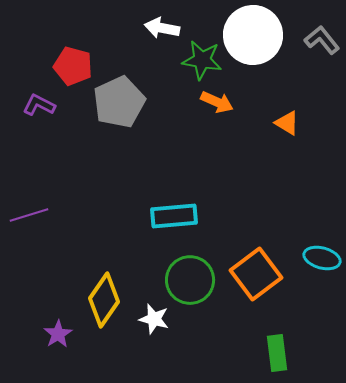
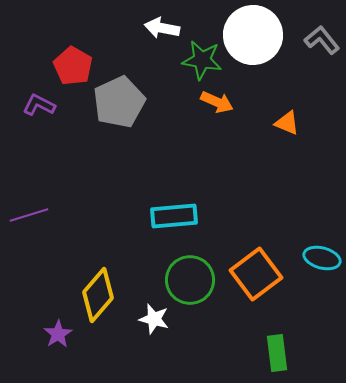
red pentagon: rotated 15 degrees clockwise
orange triangle: rotated 8 degrees counterclockwise
yellow diamond: moved 6 px left, 5 px up; rotated 6 degrees clockwise
